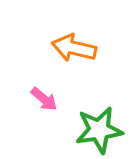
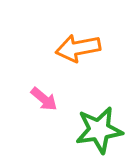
orange arrow: moved 4 px right; rotated 24 degrees counterclockwise
